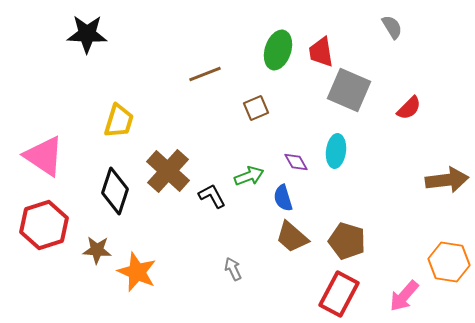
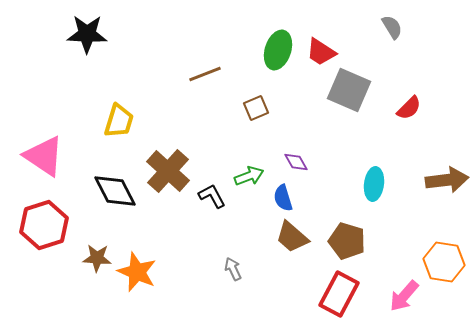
red trapezoid: rotated 48 degrees counterclockwise
cyan ellipse: moved 38 px right, 33 px down
black diamond: rotated 45 degrees counterclockwise
brown star: moved 8 px down
orange hexagon: moved 5 px left
